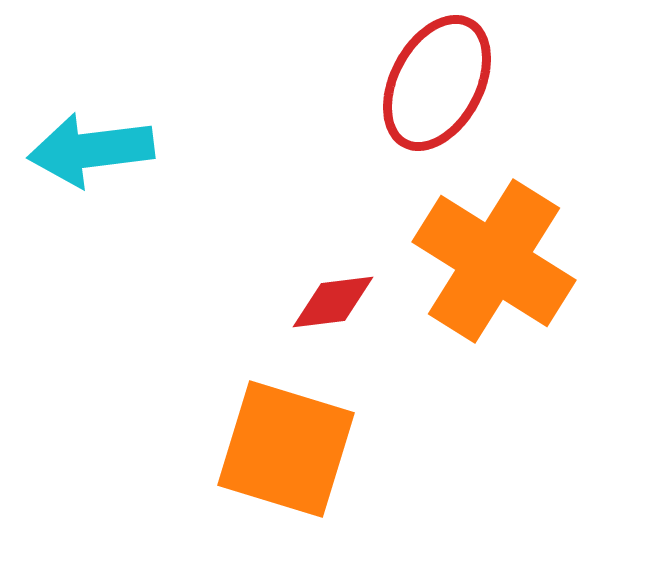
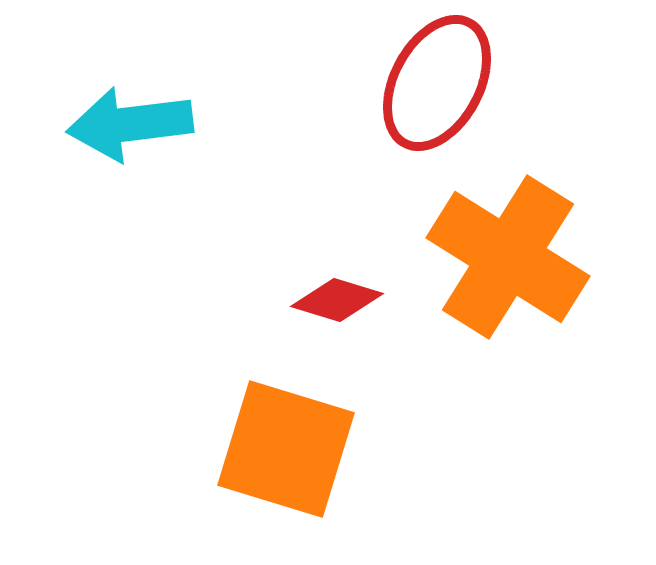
cyan arrow: moved 39 px right, 26 px up
orange cross: moved 14 px right, 4 px up
red diamond: moved 4 px right, 2 px up; rotated 24 degrees clockwise
